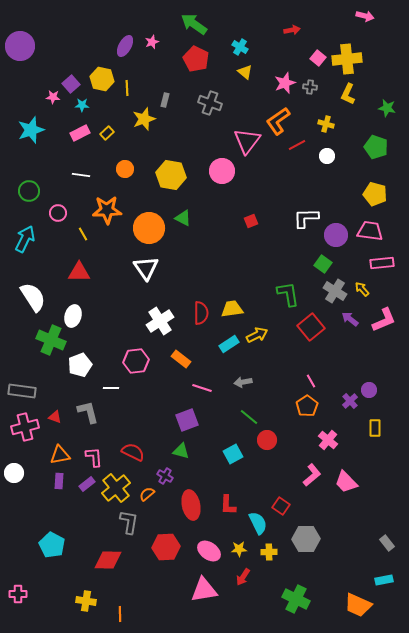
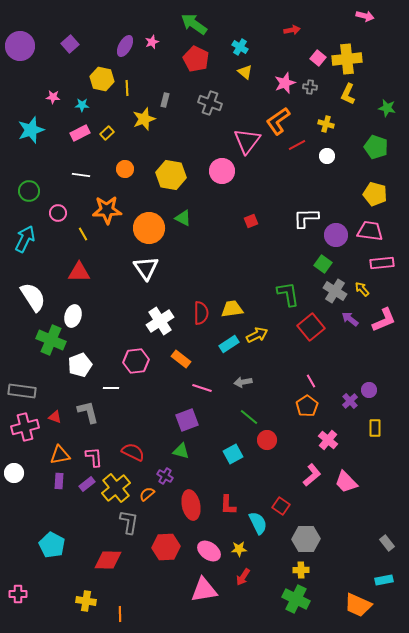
purple square at (71, 84): moved 1 px left, 40 px up
yellow cross at (269, 552): moved 32 px right, 18 px down
